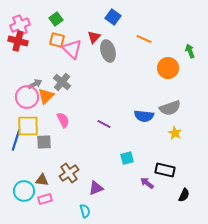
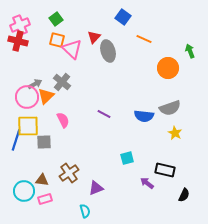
blue square: moved 10 px right
purple line: moved 10 px up
